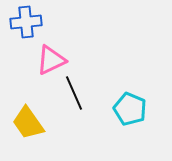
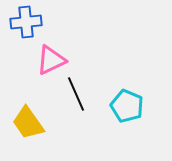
black line: moved 2 px right, 1 px down
cyan pentagon: moved 3 px left, 3 px up
